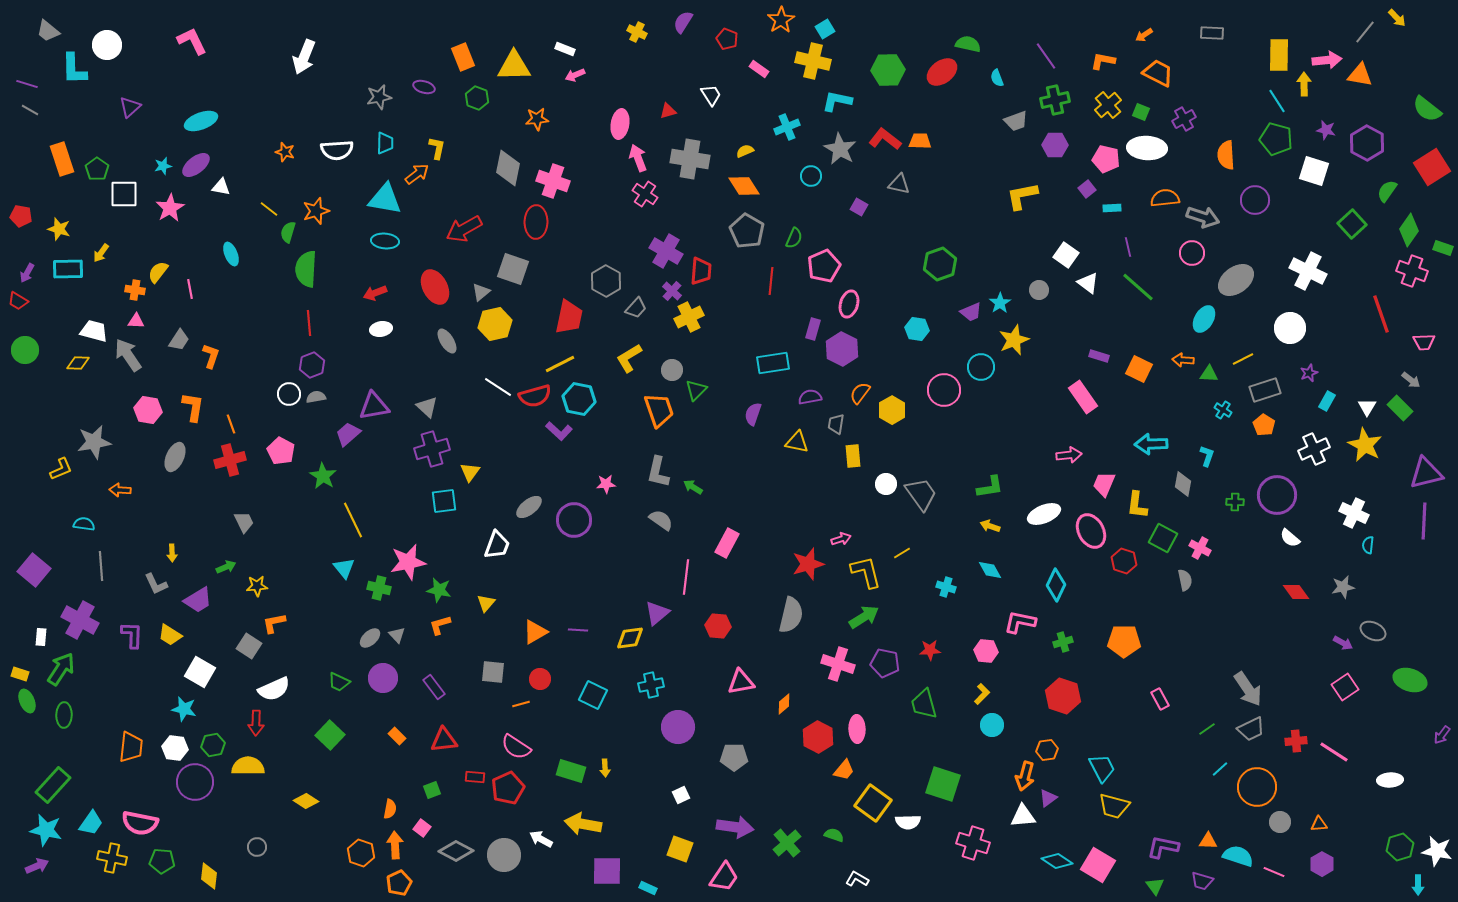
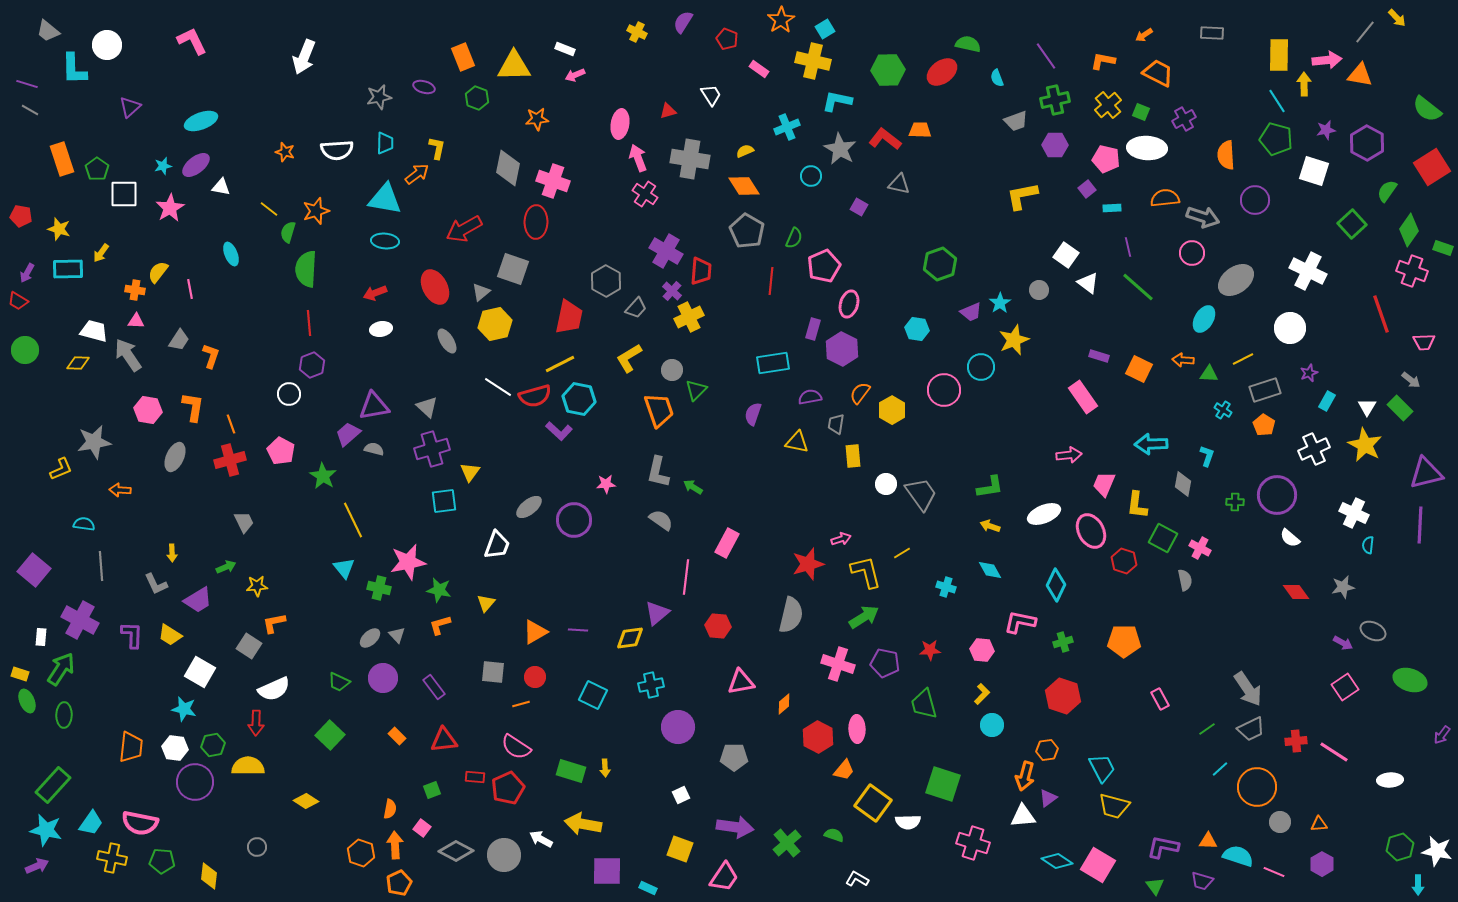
purple star at (1326, 130): rotated 24 degrees counterclockwise
orange trapezoid at (920, 141): moved 11 px up
gray semicircle at (316, 397): moved 58 px right, 52 px down; rotated 24 degrees clockwise
purple line at (1424, 521): moved 4 px left, 4 px down
pink hexagon at (986, 651): moved 4 px left, 1 px up
red circle at (540, 679): moved 5 px left, 2 px up
